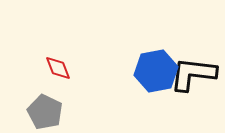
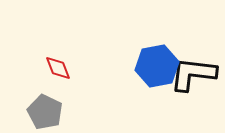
blue hexagon: moved 1 px right, 5 px up
